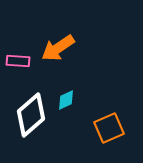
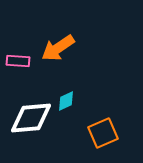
cyan diamond: moved 1 px down
white diamond: moved 3 px down; rotated 36 degrees clockwise
orange square: moved 6 px left, 5 px down
